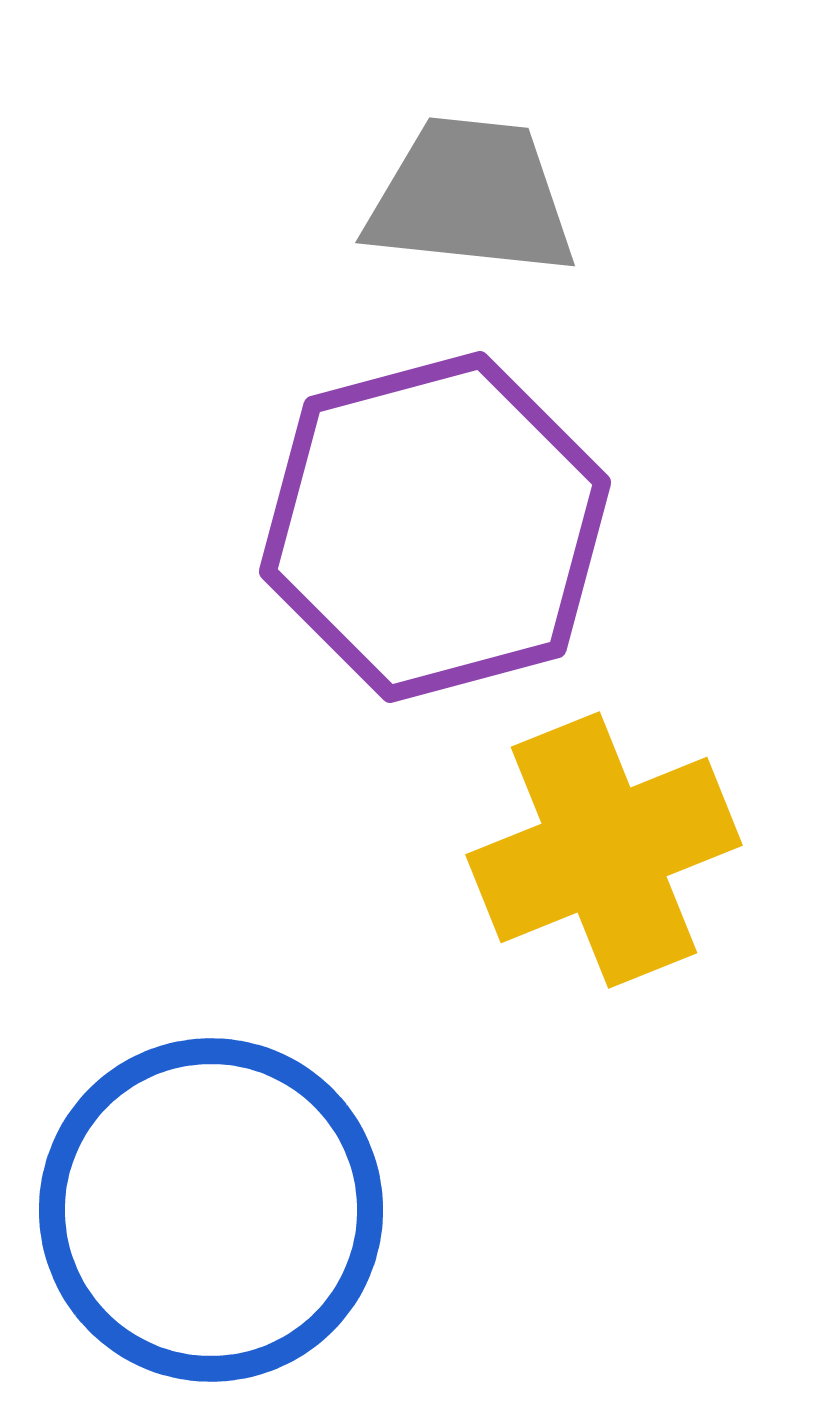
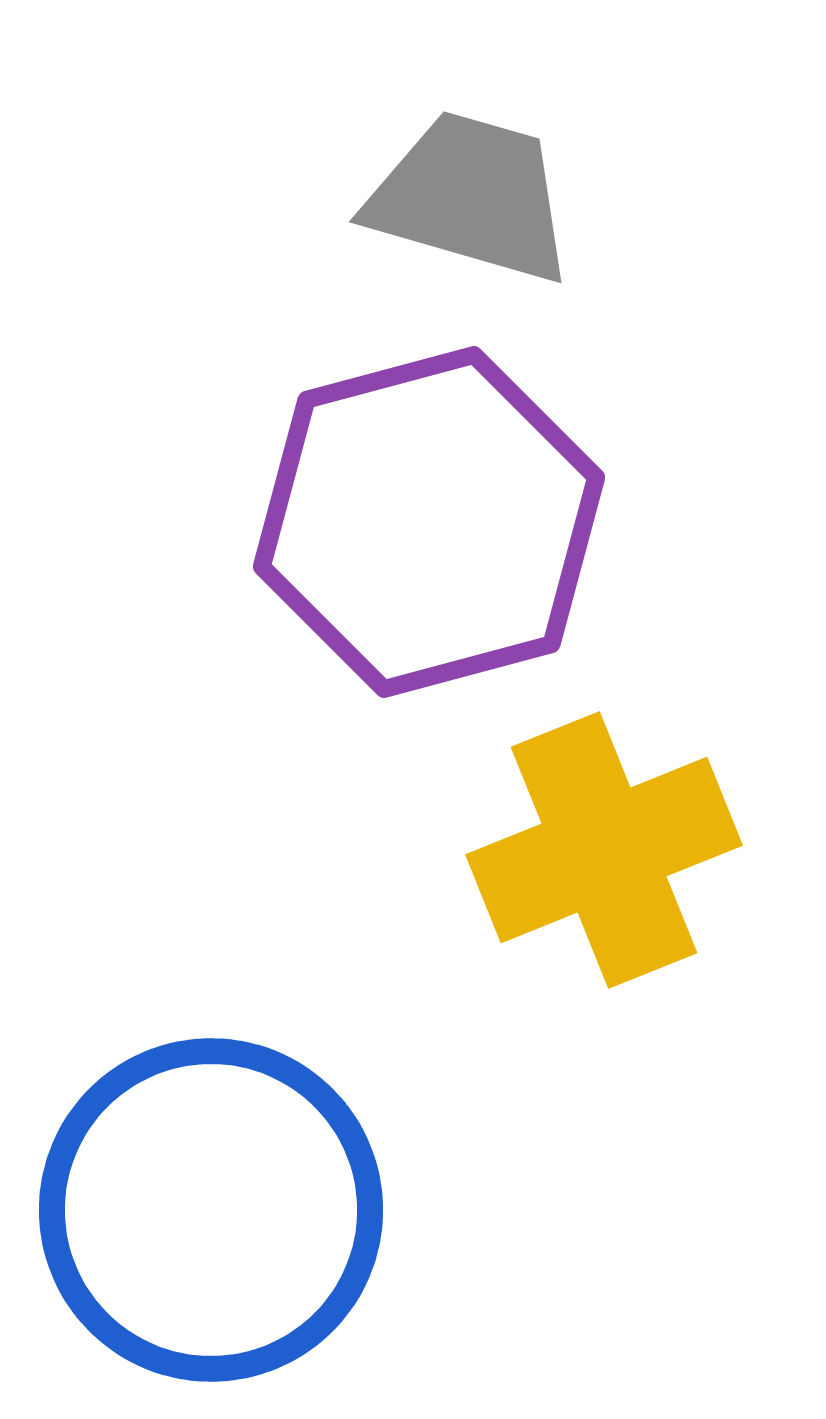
gray trapezoid: rotated 10 degrees clockwise
purple hexagon: moved 6 px left, 5 px up
